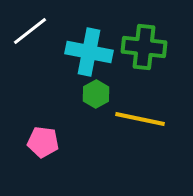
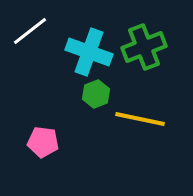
green cross: rotated 27 degrees counterclockwise
cyan cross: rotated 9 degrees clockwise
green hexagon: rotated 8 degrees clockwise
